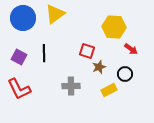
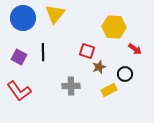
yellow triangle: rotated 15 degrees counterclockwise
red arrow: moved 4 px right
black line: moved 1 px left, 1 px up
red L-shape: moved 2 px down; rotated 10 degrees counterclockwise
